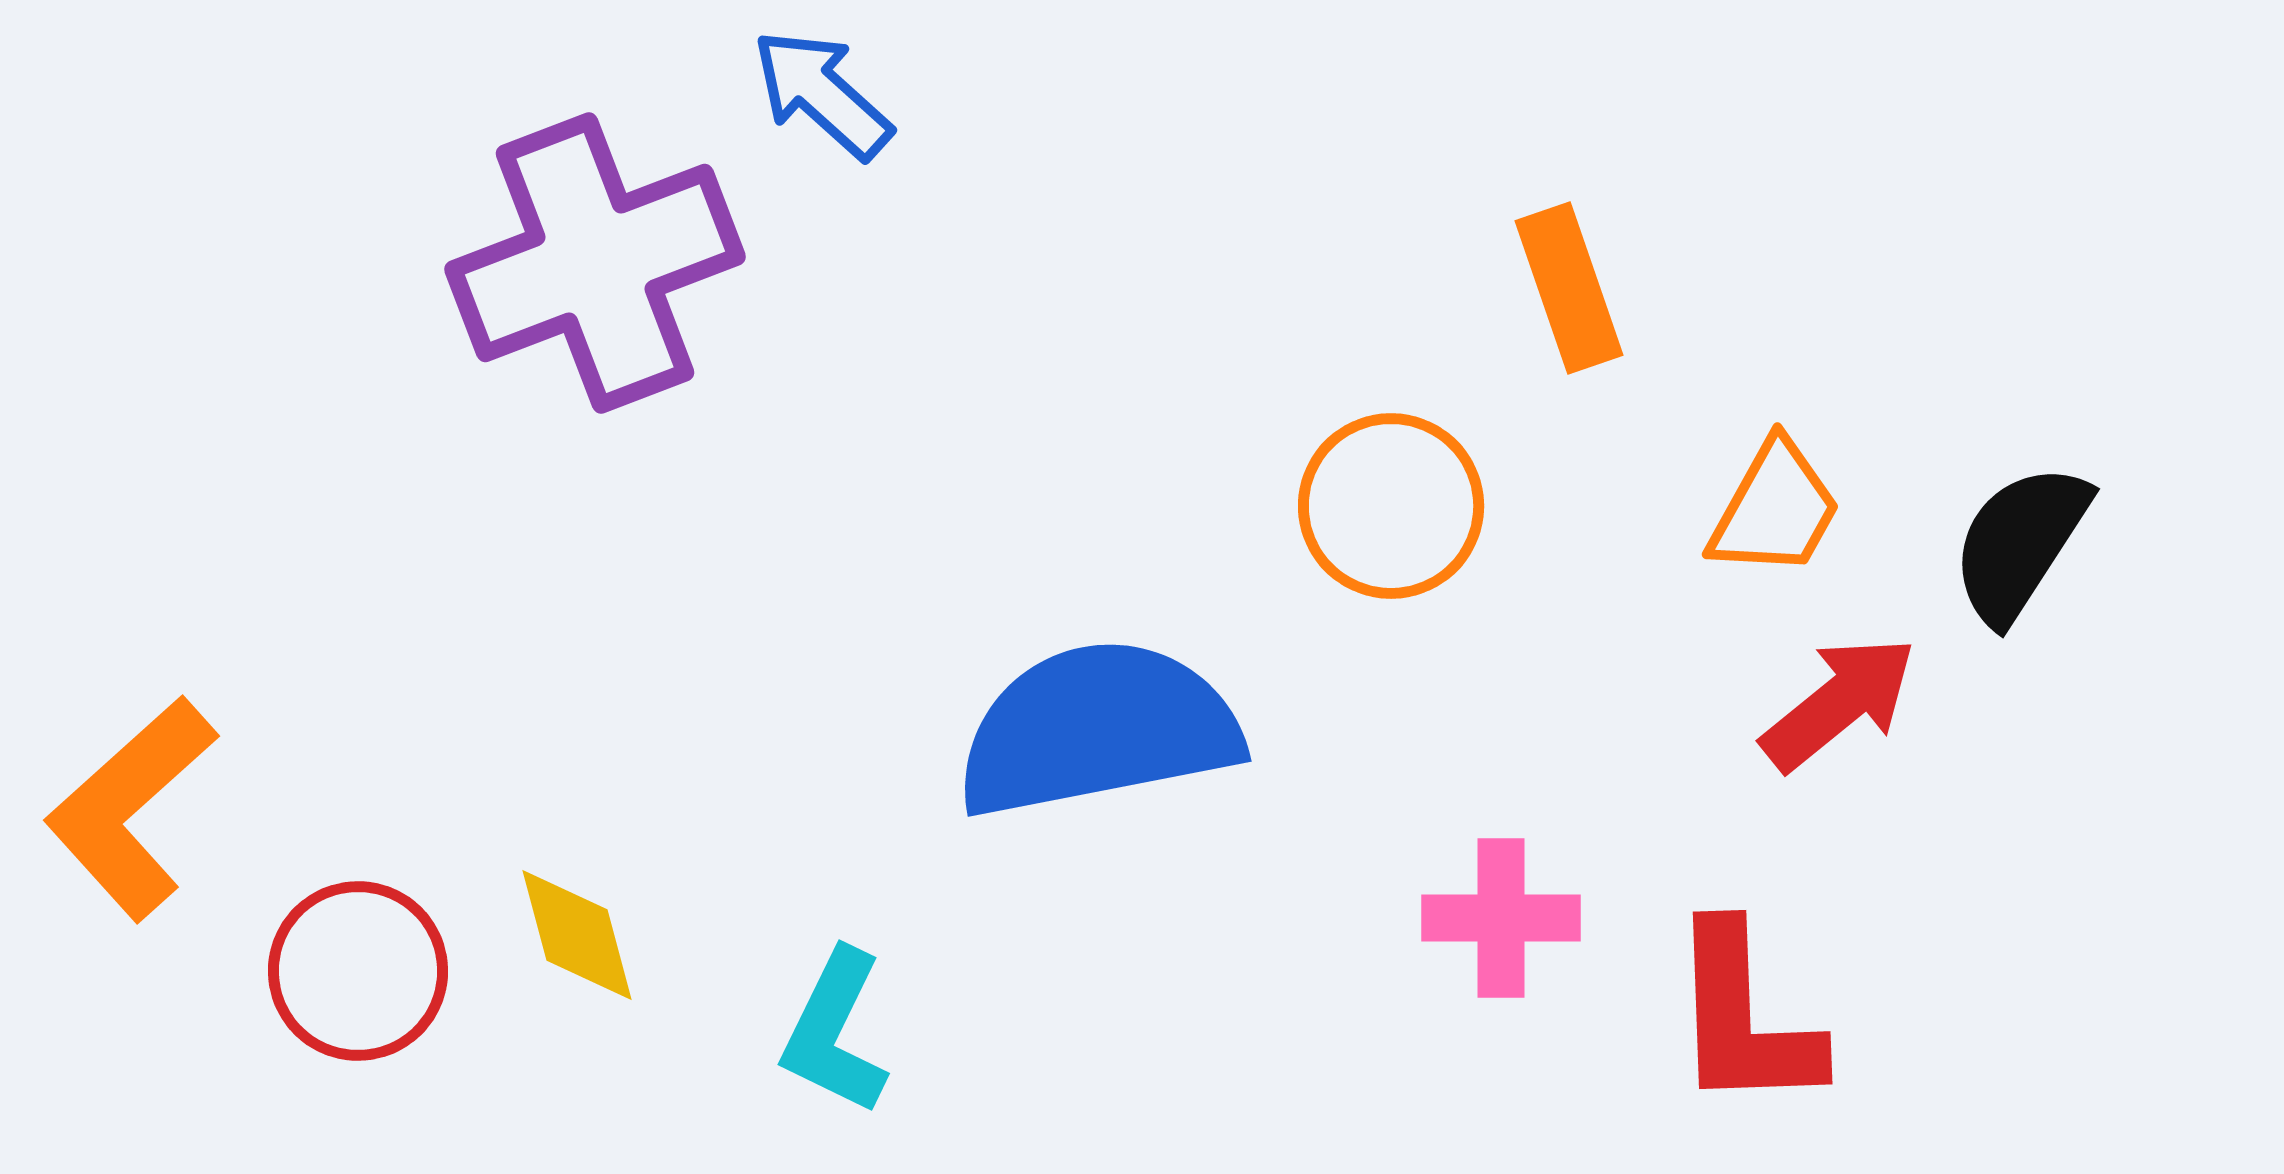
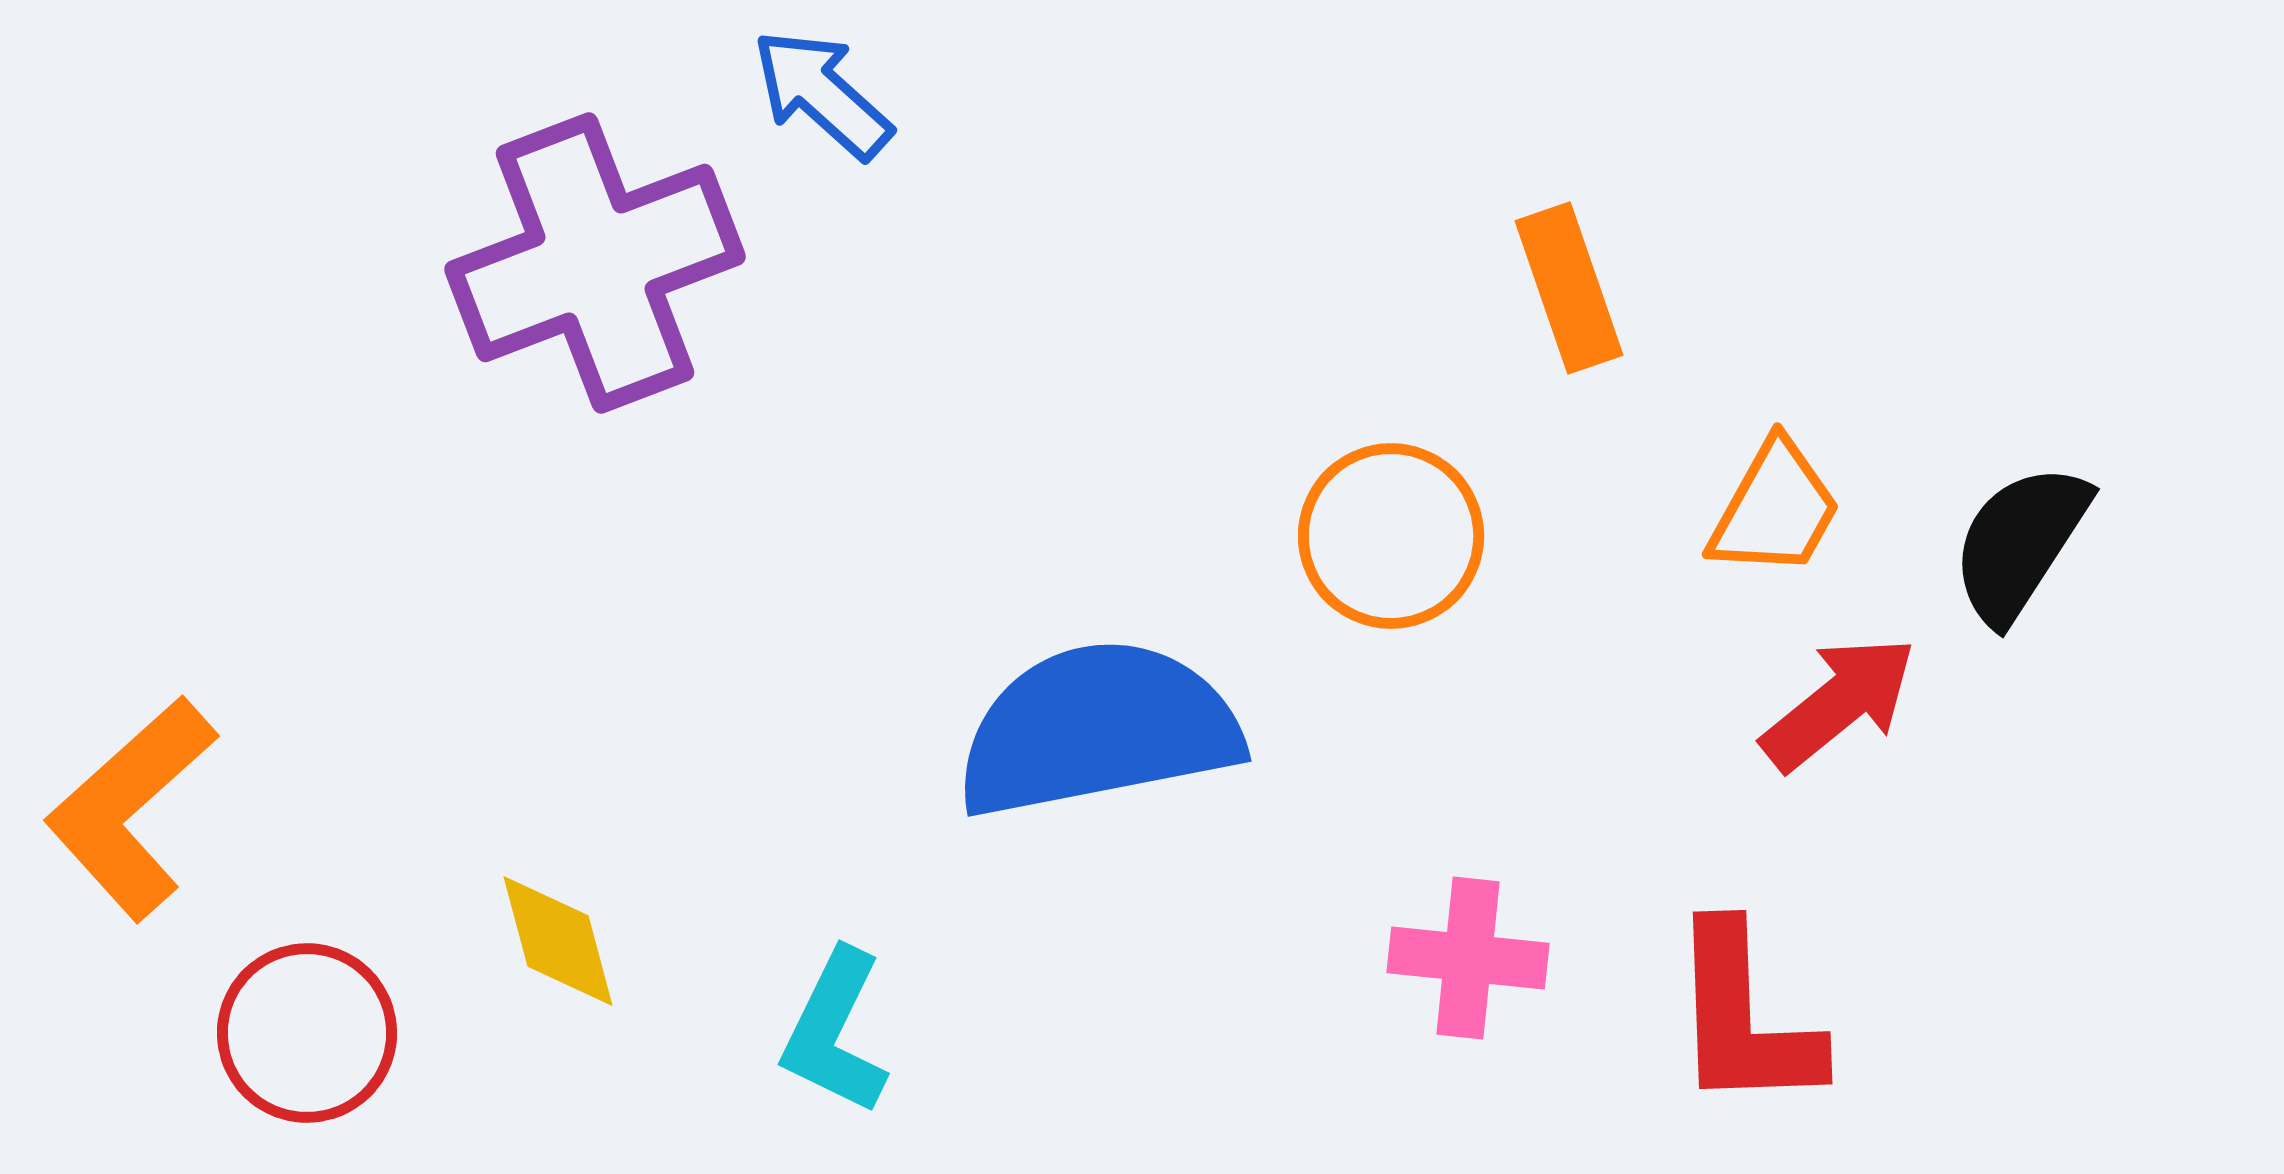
orange circle: moved 30 px down
pink cross: moved 33 px left, 40 px down; rotated 6 degrees clockwise
yellow diamond: moved 19 px left, 6 px down
red circle: moved 51 px left, 62 px down
